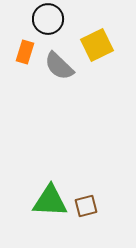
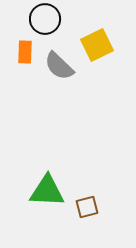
black circle: moved 3 px left
orange rectangle: rotated 15 degrees counterclockwise
green triangle: moved 3 px left, 10 px up
brown square: moved 1 px right, 1 px down
